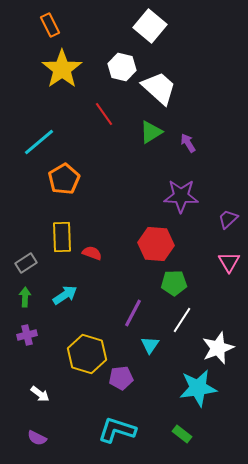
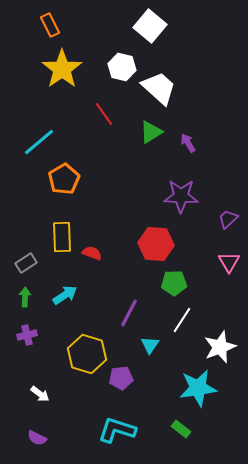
purple line: moved 4 px left
white star: moved 2 px right, 1 px up
green rectangle: moved 1 px left, 5 px up
